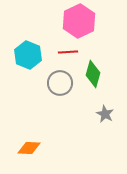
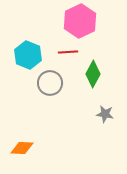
pink hexagon: moved 1 px right
green diamond: rotated 12 degrees clockwise
gray circle: moved 10 px left
gray star: rotated 18 degrees counterclockwise
orange diamond: moved 7 px left
